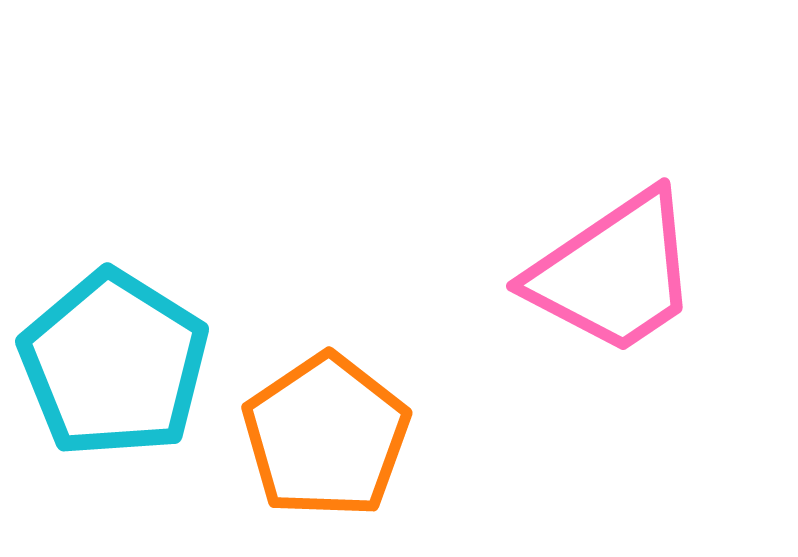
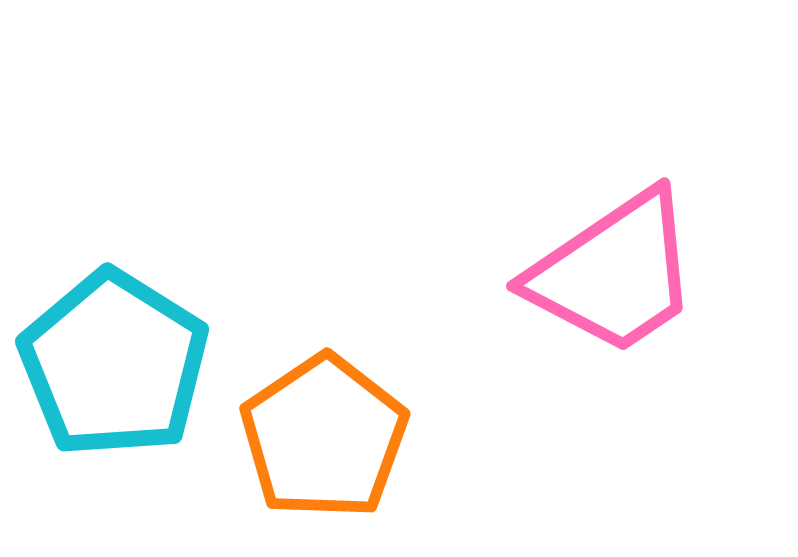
orange pentagon: moved 2 px left, 1 px down
